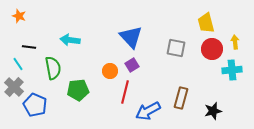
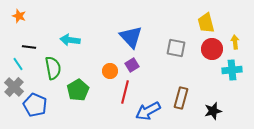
green pentagon: rotated 25 degrees counterclockwise
